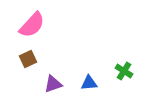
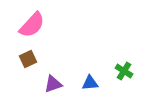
blue triangle: moved 1 px right
